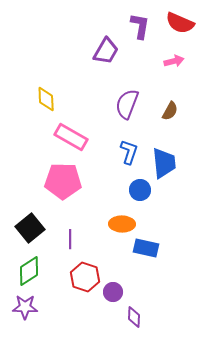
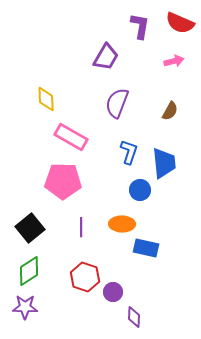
purple trapezoid: moved 6 px down
purple semicircle: moved 10 px left, 1 px up
purple line: moved 11 px right, 12 px up
